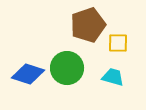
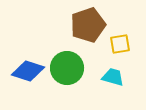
yellow square: moved 2 px right, 1 px down; rotated 10 degrees counterclockwise
blue diamond: moved 3 px up
